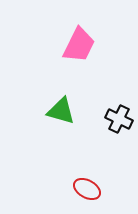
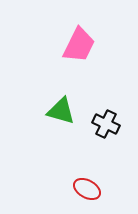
black cross: moved 13 px left, 5 px down
